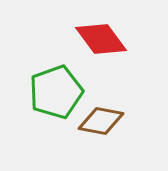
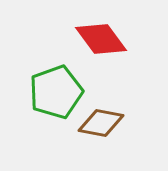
brown diamond: moved 2 px down
